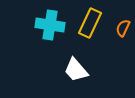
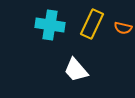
yellow rectangle: moved 2 px right, 1 px down
orange semicircle: rotated 102 degrees counterclockwise
